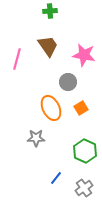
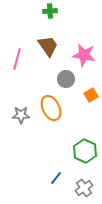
gray circle: moved 2 px left, 3 px up
orange square: moved 10 px right, 13 px up
gray star: moved 15 px left, 23 px up
